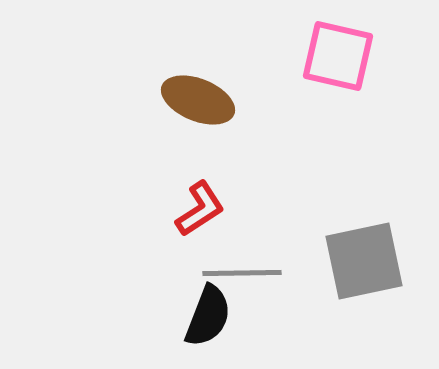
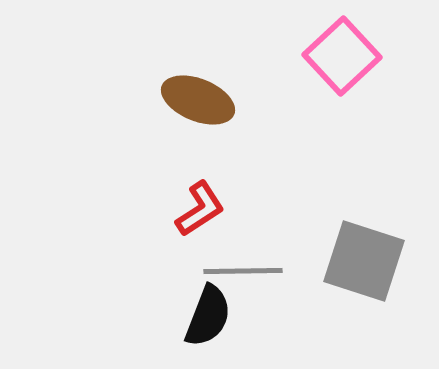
pink square: moved 4 px right; rotated 34 degrees clockwise
gray square: rotated 30 degrees clockwise
gray line: moved 1 px right, 2 px up
